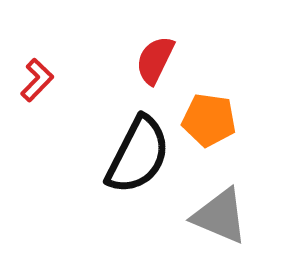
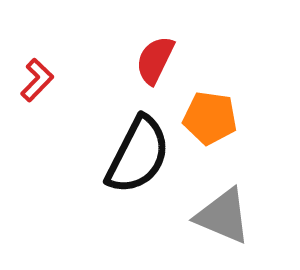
orange pentagon: moved 1 px right, 2 px up
gray triangle: moved 3 px right
